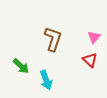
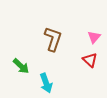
cyan arrow: moved 3 px down
